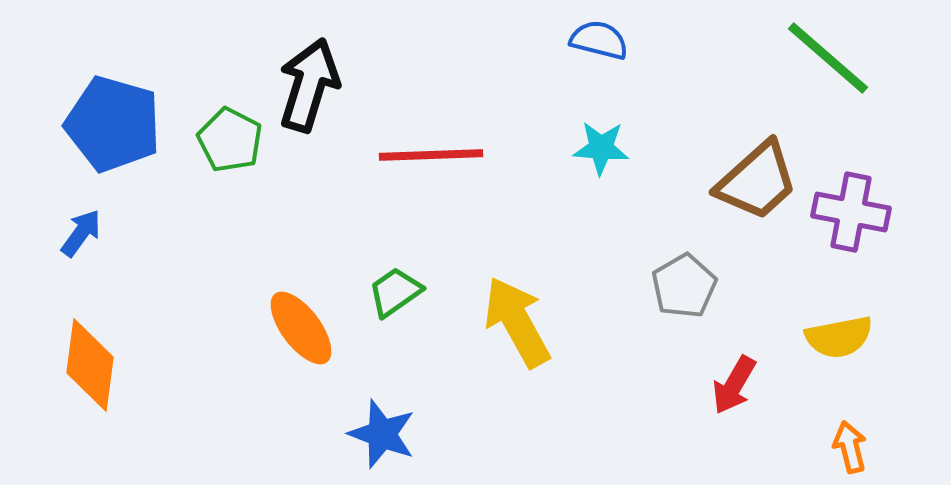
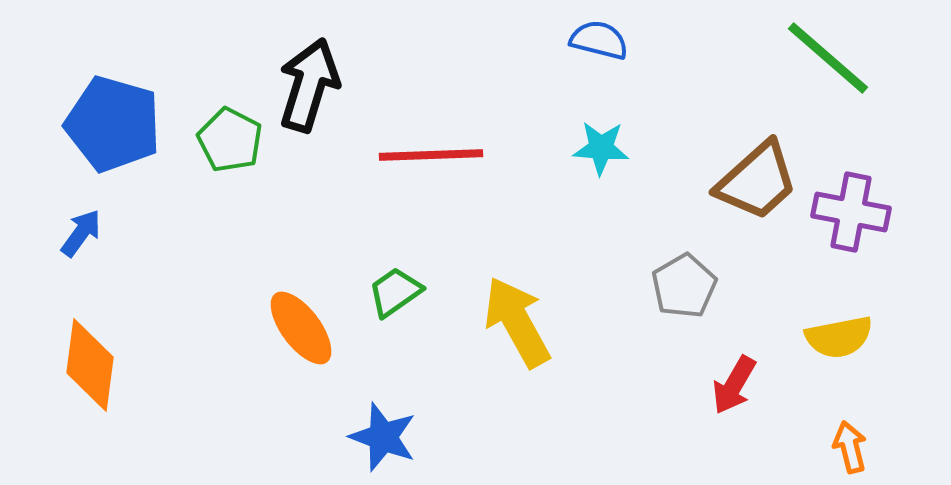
blue star: moved 1 px right, 3 px down
